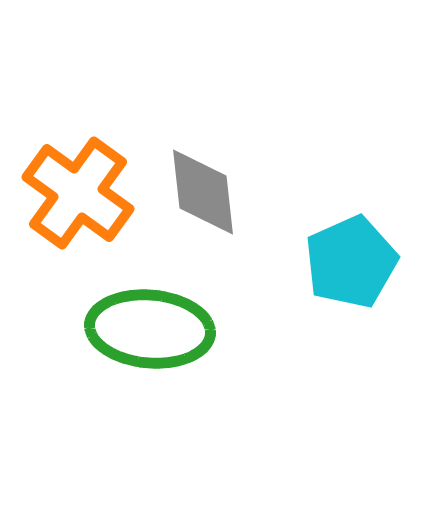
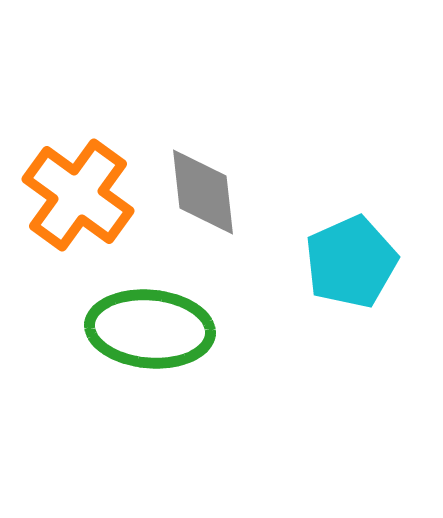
orange cross: moved 2 px down
